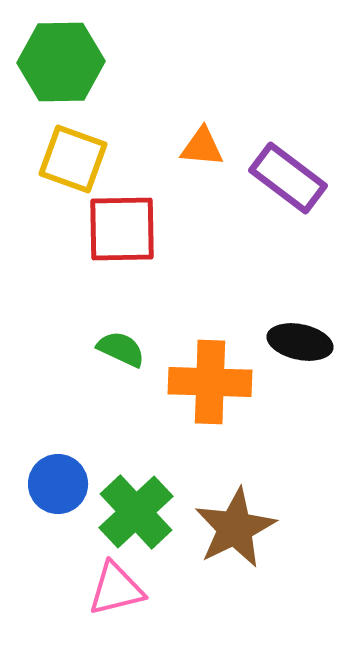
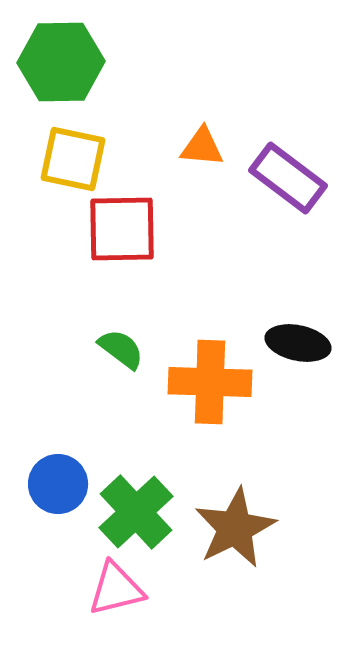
yellow square: rotated 8 degrees counterclockwise
black ellipse: moved 2 px left, 1 px down
green semicircle: rotated 12 degrees clockwise
